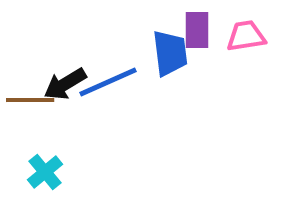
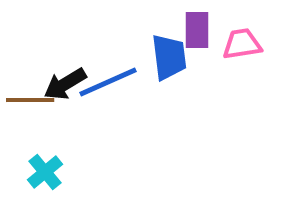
pink trapezoid: moved 4 px left, 8 px down
blue trapezoid: moved 1 px left, 4 px down
